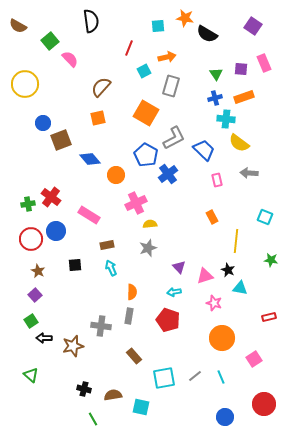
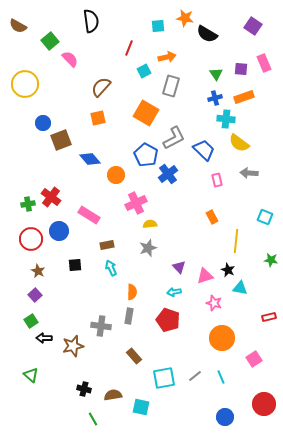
blue circle at (56, 231): moved 3 px right
